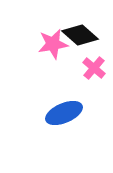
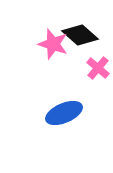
pink star: rotated 28 degrees clockwise
pink cross: moved 4 px right
